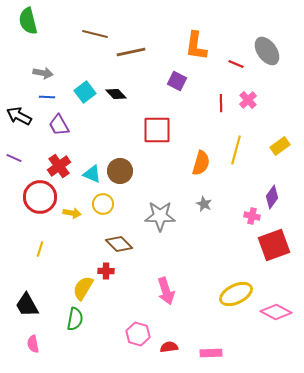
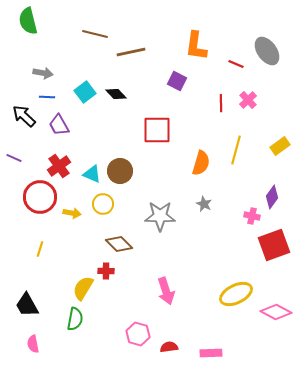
black arrow at (19, 116): moved 5 px right; rotated 15 degrees clockwise
